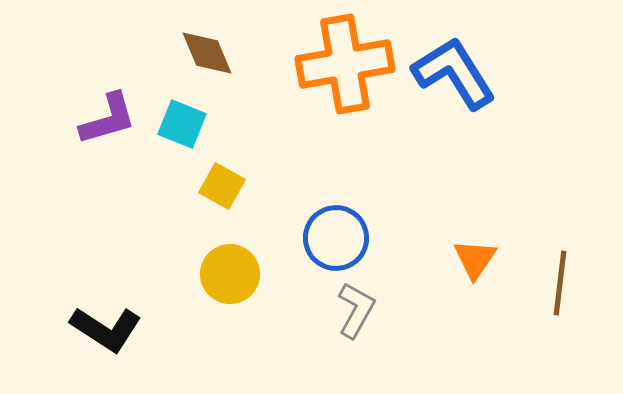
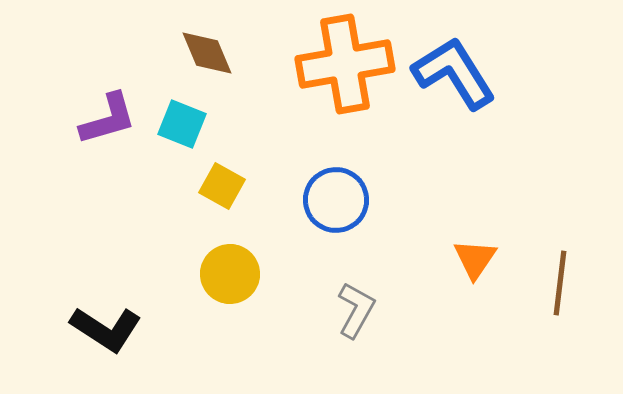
blue circle: moved 38 px up
